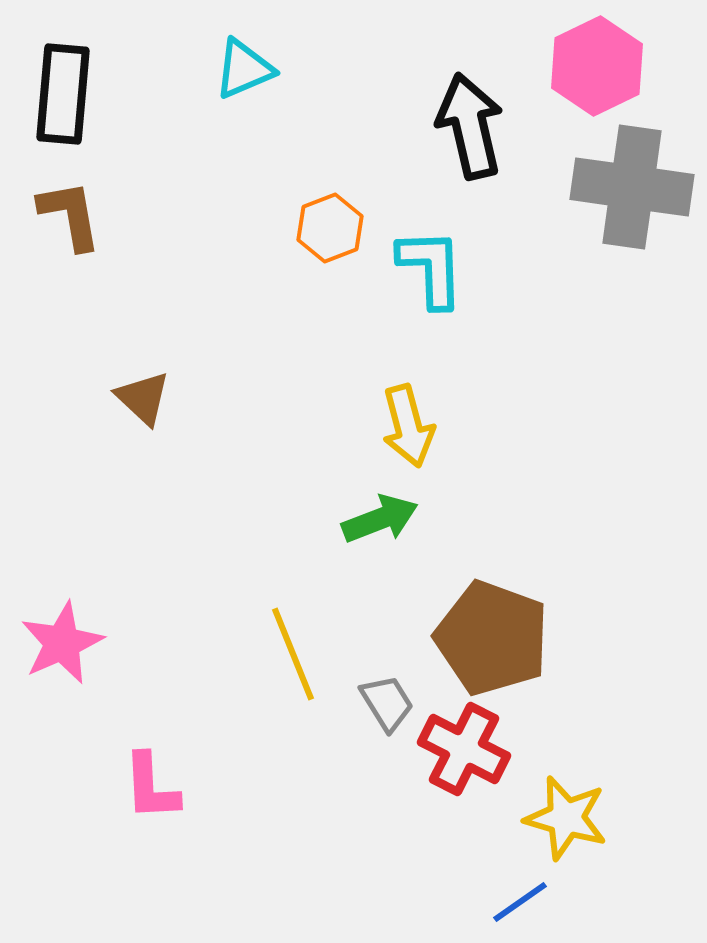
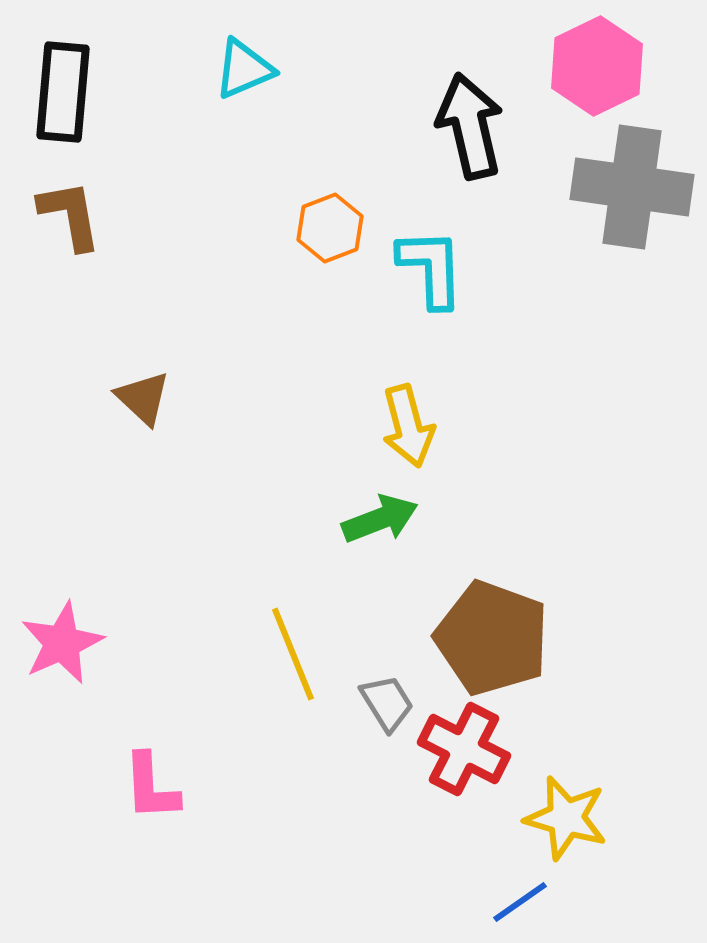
black rectangle: moved 2 px up
